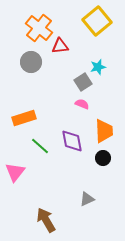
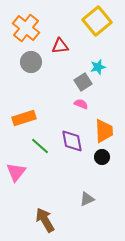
orange cross: moved 13 px left
pink semicircle: moved 1 px left
black circle: moved 1 px left, 1 px up
pink triangle: moved 1 px right
brown arrow: moved 1 px left
